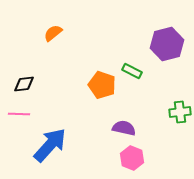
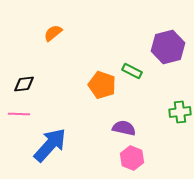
purple hexagon: moved 1 px right, 3 px down
